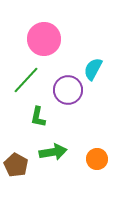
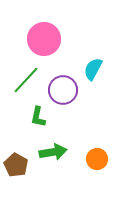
purple circle: moved 5 px left
